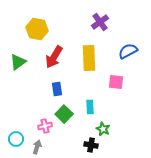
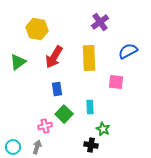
cyan circle: moved 3 px left, 8 px down
